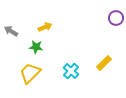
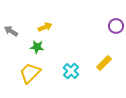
purple circle: moved 8 px down
green star: moved 1 px right
